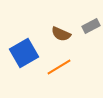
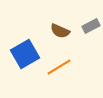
brown semicircle: moved 1 px left, 3 px up
blue square: moved 1 px right, 1 px down
